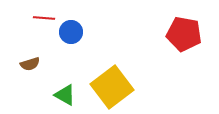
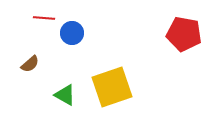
blue circle: moved 1 px right, 1 px down
brown semicircle: rotated 24 degrees counterclockwise
yellow square: rotated 18 degrees clockwise
